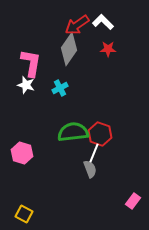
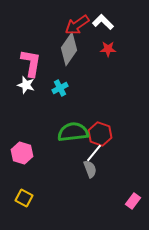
white line: rotated 18 degrees clockwise
yellow square: moved 16 px up
